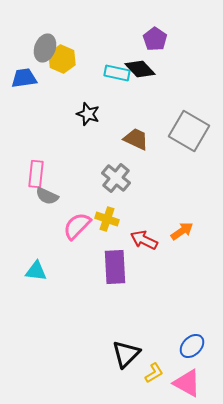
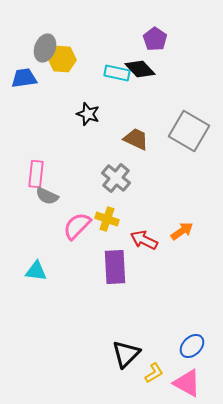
yellow hexagon: rotated 20 degrees counterclockwise
